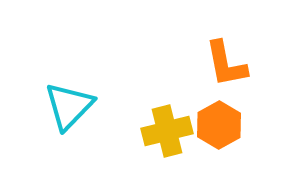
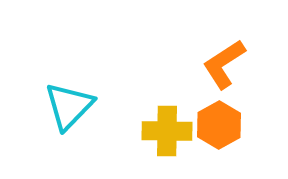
orange L-shape: moved 2 px left; rotated 68 degrees clockwise
yellow cross: rotated 15 degrees clockwise
